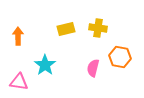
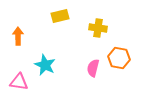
yellow rectangle: moved 6 px left, 13 px up
orange hexagon: moved 1 px left, 1 px down
cyan star: rotated 10 degrees counterclockwise
